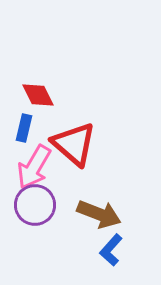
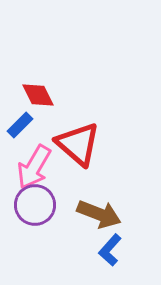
blue rectangle: moved 4 px left, 3 px up; rotated 32 degrees clockwise
red triangle: moved 4 px right
blue L-shape: moved 1 px left
